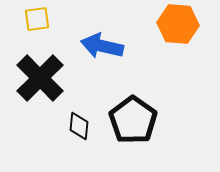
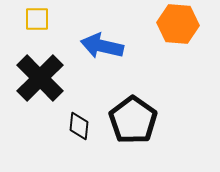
yellow square: rotated 8 degrees clockwise
